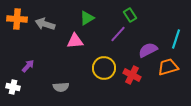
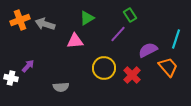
orange cross: moved 3 px right, 1 px down; rotated 24 degrees counterclockwise
orange trapezoid: rotated 65 degrees clockwise
red cross: rotated 18 degrees clockwise
white cross: moved 2 px left, 9 px up
